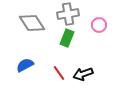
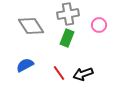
gray diamond: moved 1 px left, 3 px down
